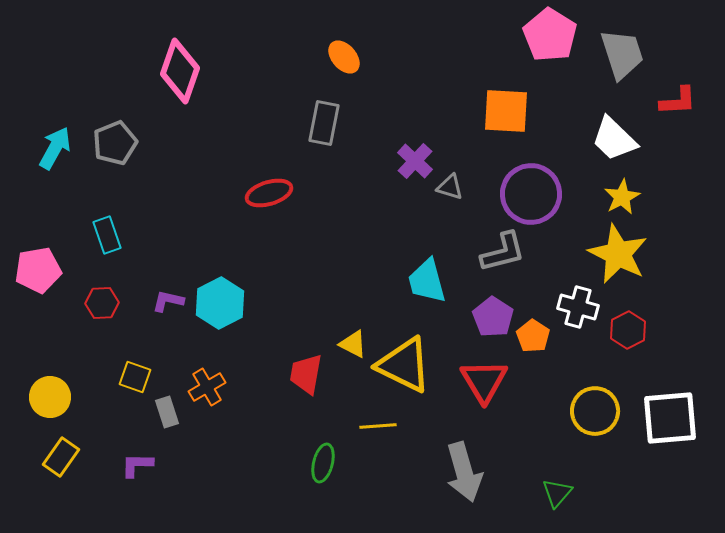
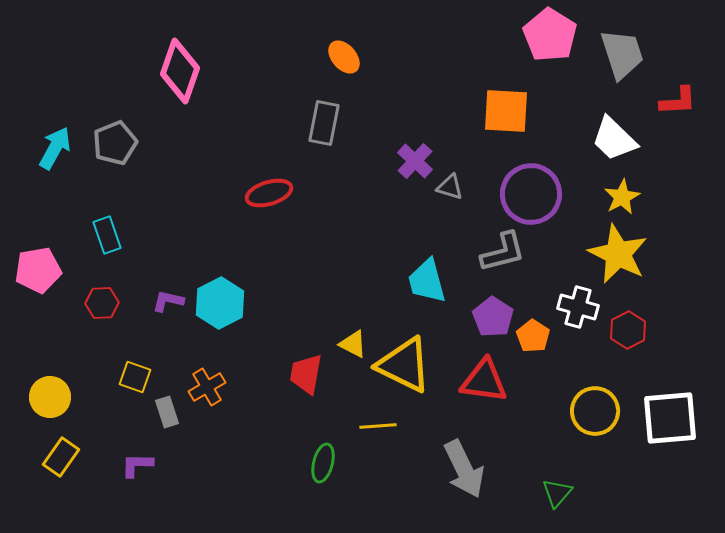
red triangle at (484, 381): rotated 51 degrees counterclockwise
gray arrow at (464, 472): moved 3 px up; rotated 10 degrees counterclockwise
